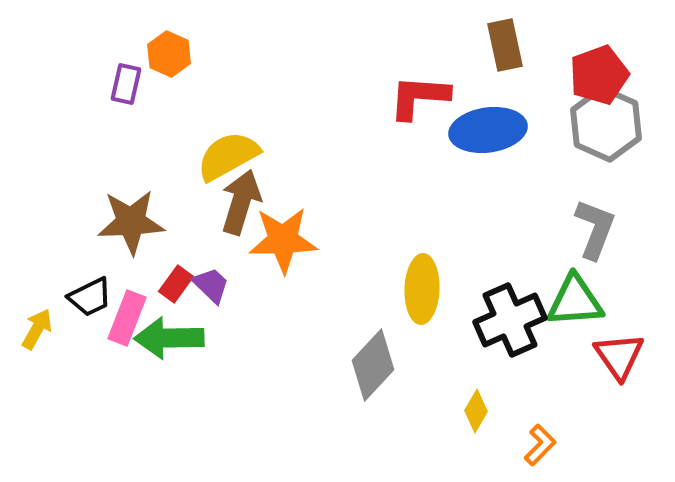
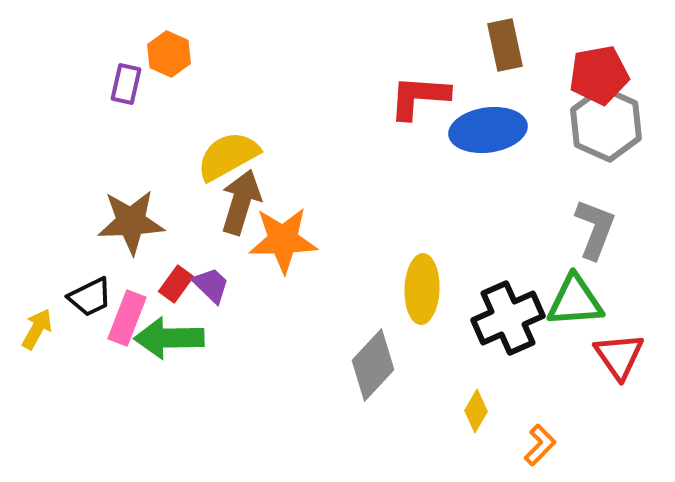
red pentagon: rotated 10 degrees clockwise
black cross: moved 2 px left, 2 px up
